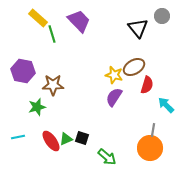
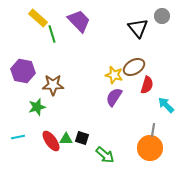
green triangle: rotated 24 degrees clockwise
green arrow: moved 2 px left, 2 px up
